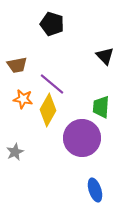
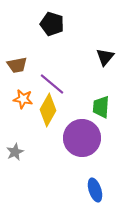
black triangle: moved 1 px down; rotated 24 degrees clockwise
